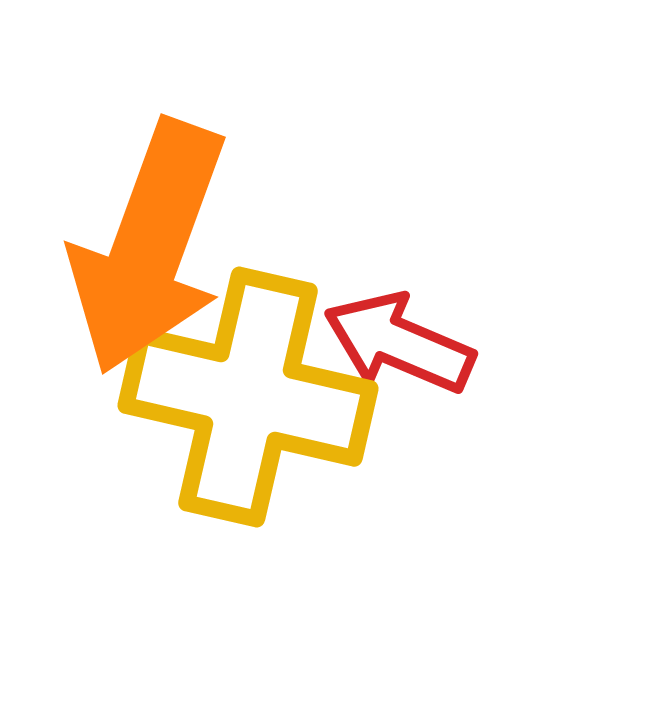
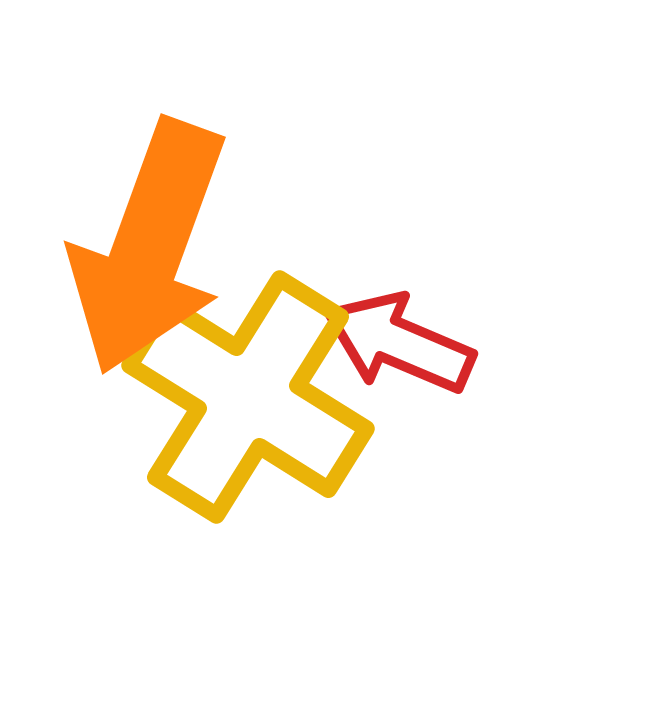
yellow cross: rotated 19 degrees clockwise
